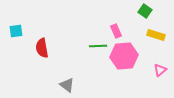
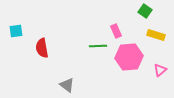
pink hexagon: moved 5 px right, 1 px down
